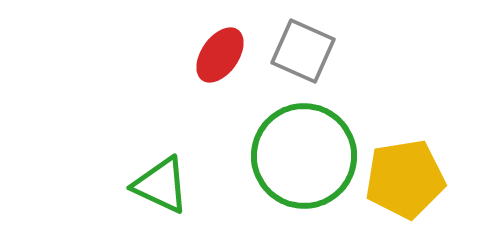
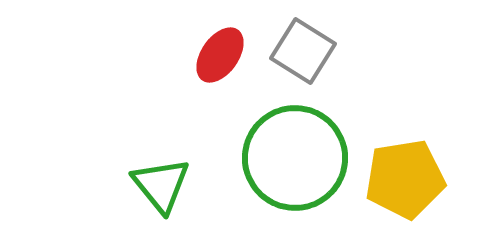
gray square: rotated 8 degrees clockwise
green circle: moved 9 px left, 2 px down
green triangle: rotated 26 degrees clockwise
